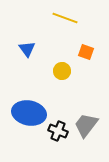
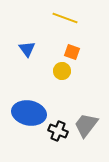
orange square: moved 14 px left
